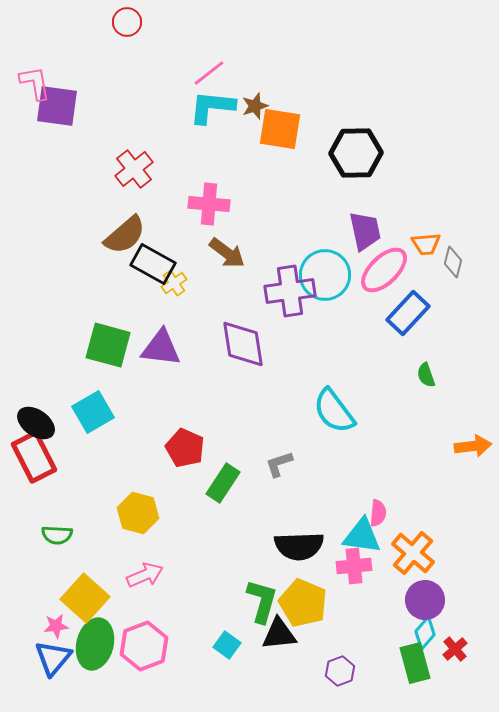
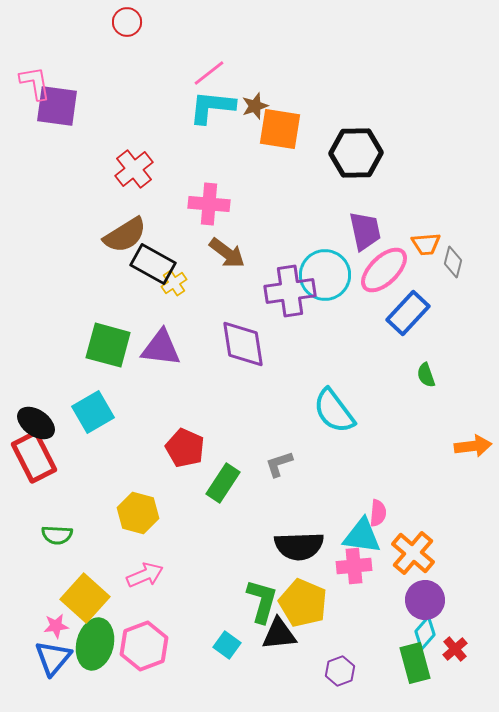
brown semicircle at (125, 235): rotated 9 degrees clockwise
